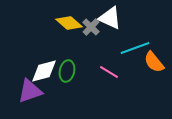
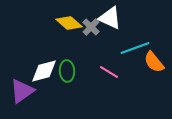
green ellipse: rotated 15 degrees counterclockwise
purple triangle: moved 8 px left; rotated 16 degrees counterclockwise
